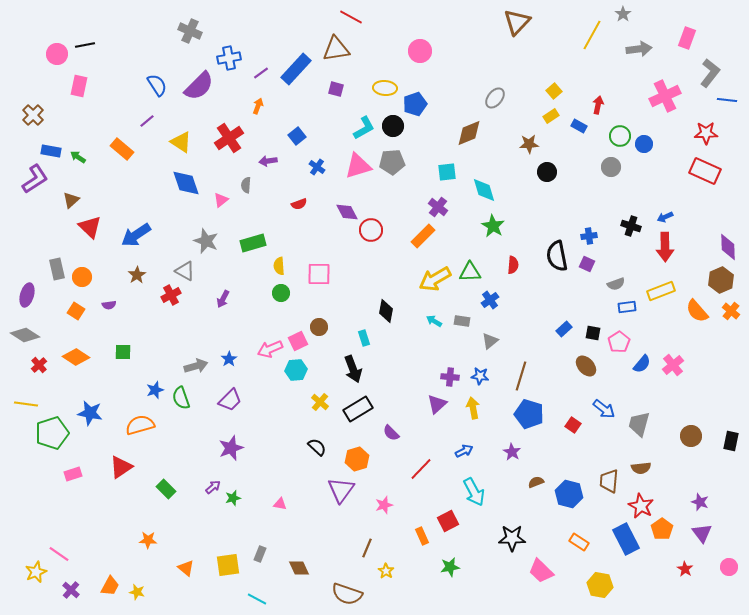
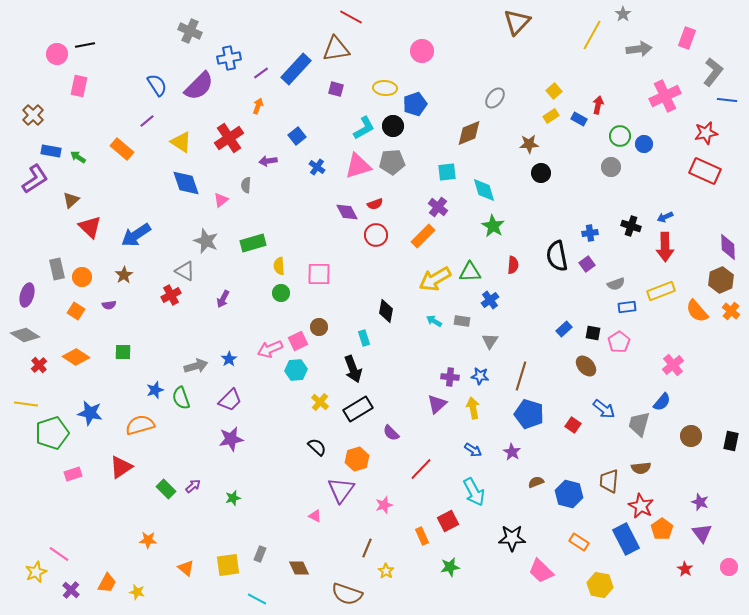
pink circle at (420, 51): moved 2 px right
gray L-shape at (710, 73): moved 3 px right, 1 px up
blue rectangle at (579, 126): moved 7 px up
red star at (706, 133): rotated 10 degrees counterclockwise
black circle at (547, 172): moved 6 px left, 1 px down
red semicircle at (299, 204): moved 76 px right
red circle at (371, 230): moved 5 px right, 5 px down
blue cross at (589, 236): moved 1 px right, 3 px up
purple square at (587, 264): rotated 28 degrees clockwise
brown star at (137, 275): moved 13 px left
gray triangle at (490, 341): rotated 18 degrees counterclockwise
blue semicircle at (642, 364): moved 20 px right, 38 px down
purple star at (231, 448): moved 9 px up; rotated 10 degrees clockwise
blue arrow at (464, 451): moved 9 px right, 1 px up; rotated 60 degrees clockwise
purple arrow at (213, 487): moved 20 px left, 1 px up
pink triangle at (280, 504): moved 35 px right, 12 px down; rotated 16 degrees clockwise
orange trapezoid at (110, 586): moved 3 px left, 3 px up
